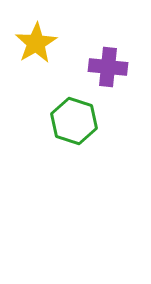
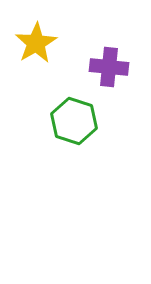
purple cross: moved 1 px right
